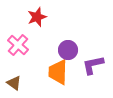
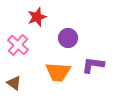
purple circle: moved 12 px up
purple L-shape: rotated 20 degrees clockwise
orange trapezoid: rotated 88 degrees counterclockwise
